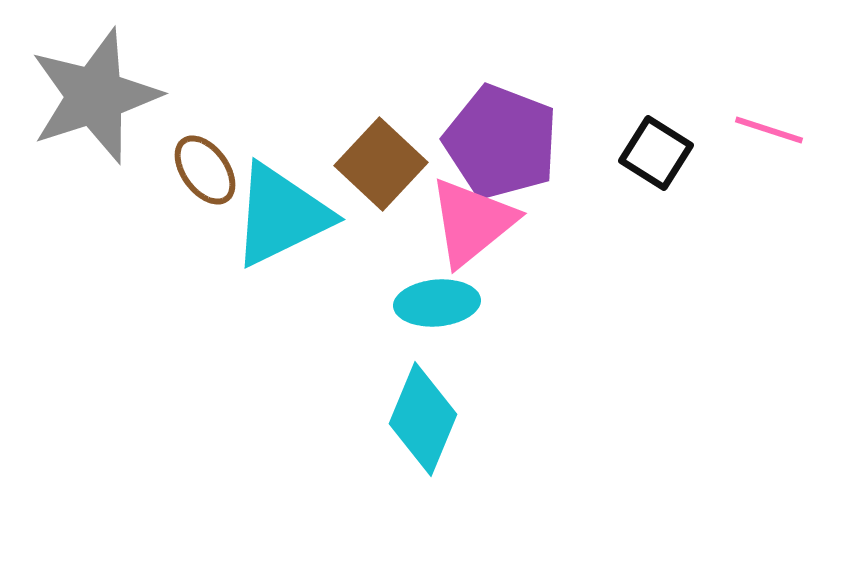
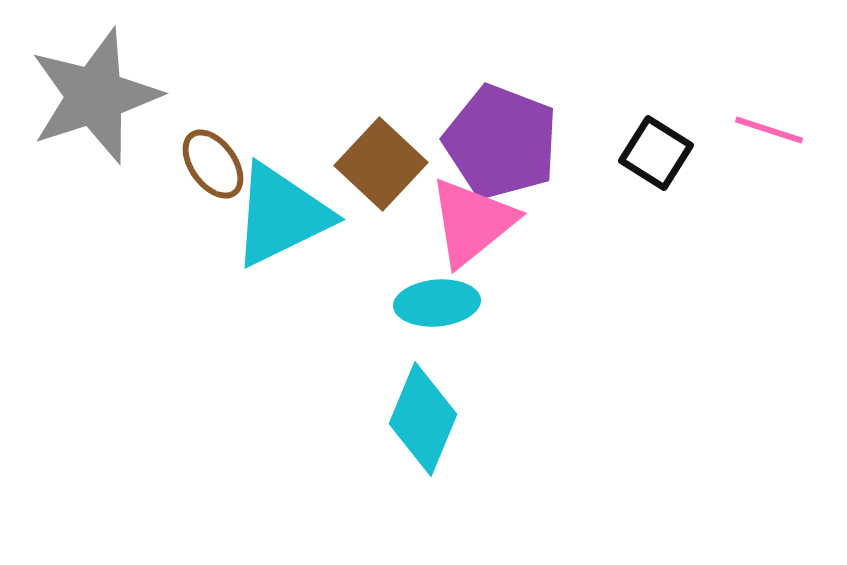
brown ellipse: moved 8 px right, 6 px up
